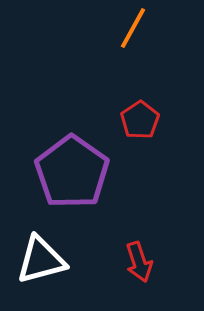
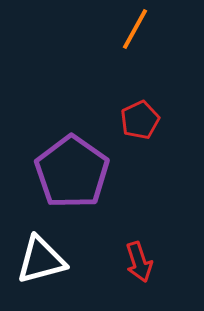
orange line: moved 2 px right, 1 px down
red pentagon: rotated 9 degrees clockwise
